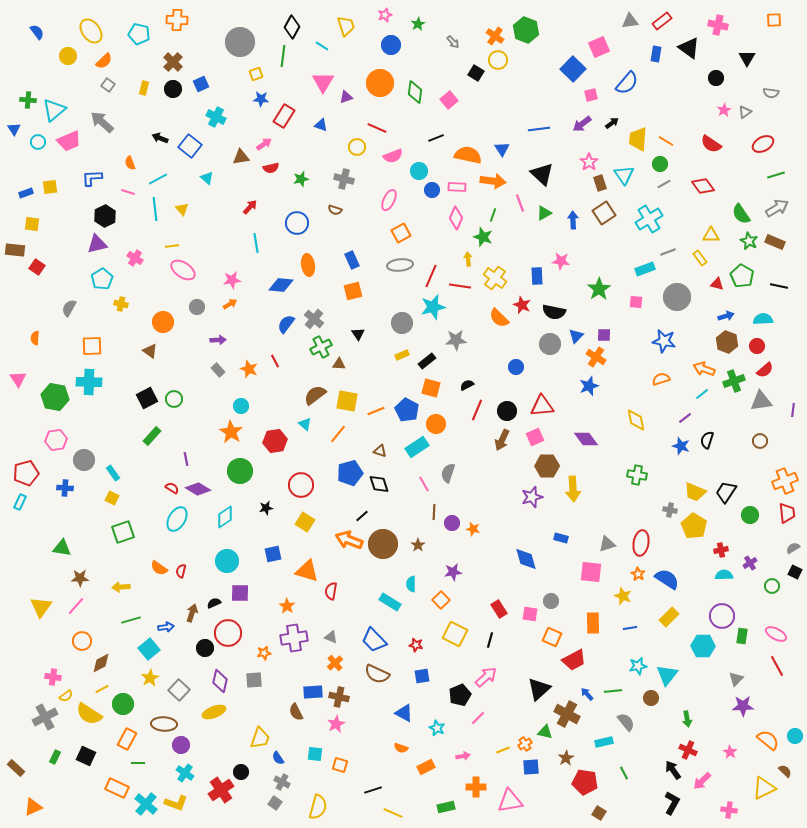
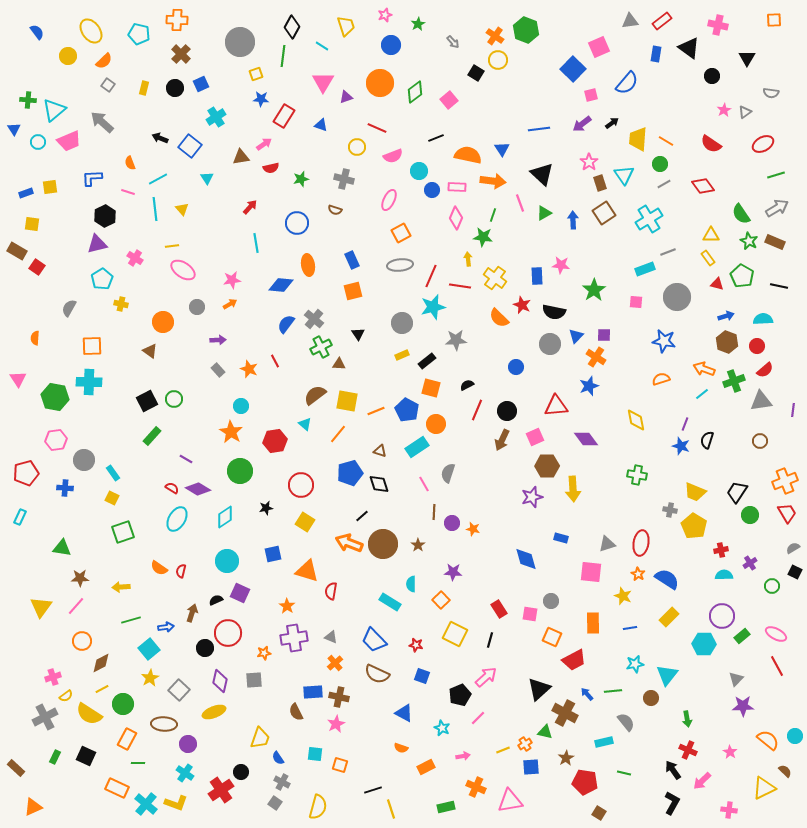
brown cross at (173, 62): moved 8 px right, 8 px up
black circle at (716, 78): moved 4 px left, 2 px up
black circle at (173, 89): moved 2 px right, 1 px up
green diamond at (415, 92): rotated 45 degrees clockwise
cyan cross at (216, 117): rotated 30 degrees clockwise
cyan triangle at (207, 178): rotated 16 degrees clockwise
green star at (483, 237): rotated 12 degrees counterclockwise
brown rectangle at (15, 250): moved 2 px right, 1 px down; rotated 24 degrees clockwise
yellow rectangle at (700, 258): moved 8 px right
pink star at (561, 261): moved 4 px down
green star at (599, 289): moved 5 px left, 1 px down
black square at (147, 398): moved 3 px down
red triangle at (542, 406): moved 14 px right
purple line at (685, 418): moved 6 px down; rotated 32 degrees counterclockwise
purple line at (186, 459): rotated 48 degrees counterclockwise
black trapezoid at (726, 492): moved 11 px right
cyan rectangle at (20, 502): moved 15 px down
red trapezoid at (787, 513): rotated 25 degrees counterclockwise
orange arrow at (349, 540): moved 3 px down
purple star at (453, 572): rotated 12 degrees clockwise
purple square at (240, 593): rotated 24 degrees clockwise
black semicircle at (214, 603): moved 2 px right, 3 px up
green rectangle at (742, 636): rotated 42 degrees clockwise
cyan hexagon at (703, 646): moved 1 px right, 2 px up
cyan star at (638, 666): moved 3 px left, 2 px up
blue square at (422, 676): rotated 28 degrees clockwise
pink cross at (53, 677): rotated 28 degrees counterclockwise
brown cross at (567, 714): moved 2 px left, 1 px up
cyan star at (437, 728): moved 5 px right
purple circle at (181, 745): moved 7 px right, 1 px up
green line at (624, 773): rotated 48 degrees counterclockwise
orange cross at (476, 787): rotated 24 degrees clockwise
yellow line at (393, 813): moved 2 px left, 4 px up; rotated 48 degrees clockwise
